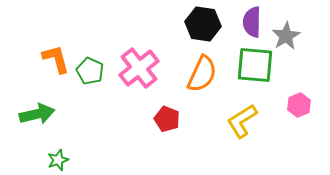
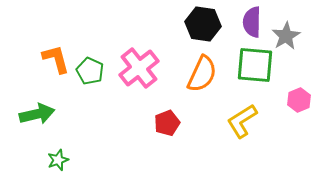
pink hexagon: moved 5 px up
red pentagon: moved 4 px down; rotated 30 degrees clockwise
